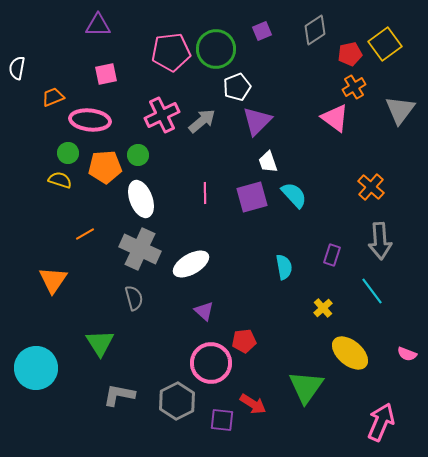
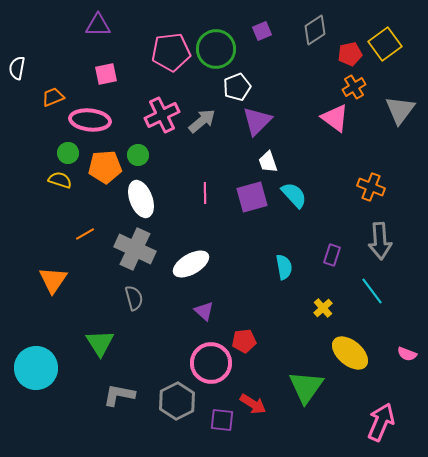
orange cross at (371, 187): rotated 20 degrees counterclockwise
gray cross at (140, 249): moved 5 px left
